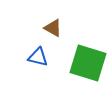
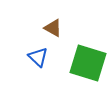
blue triangle: rotated 30 degrees clockwise
